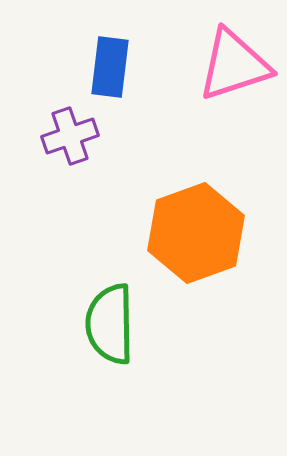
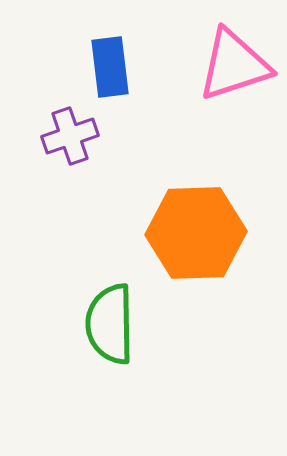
blue rectangle: rotated 14 degrees counterclockwise
orange hexagon: rotated 18 degrees clockwise
